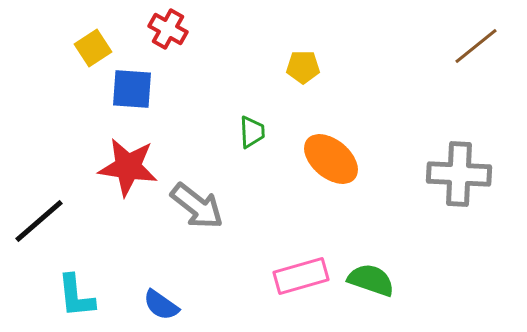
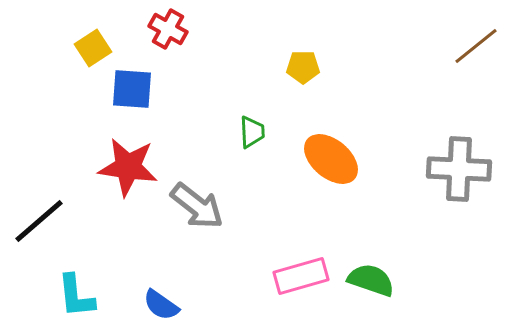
gray cross: moved 5 px up
